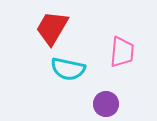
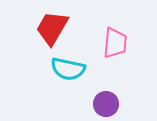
pink trapezoid: moved 7 px left, 9 px up
